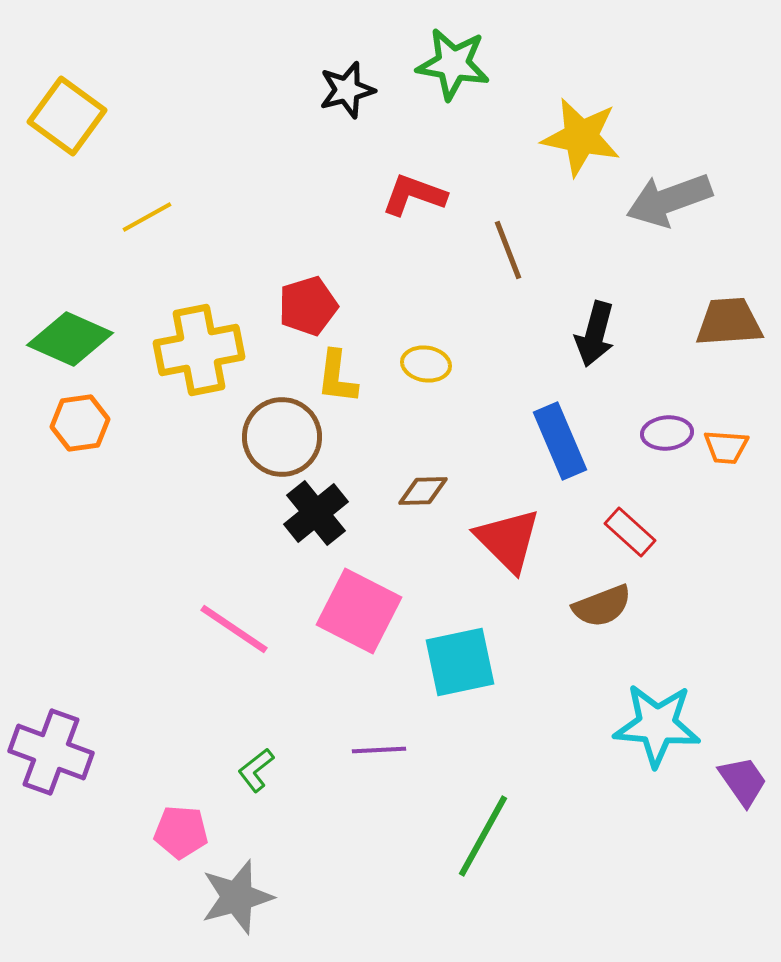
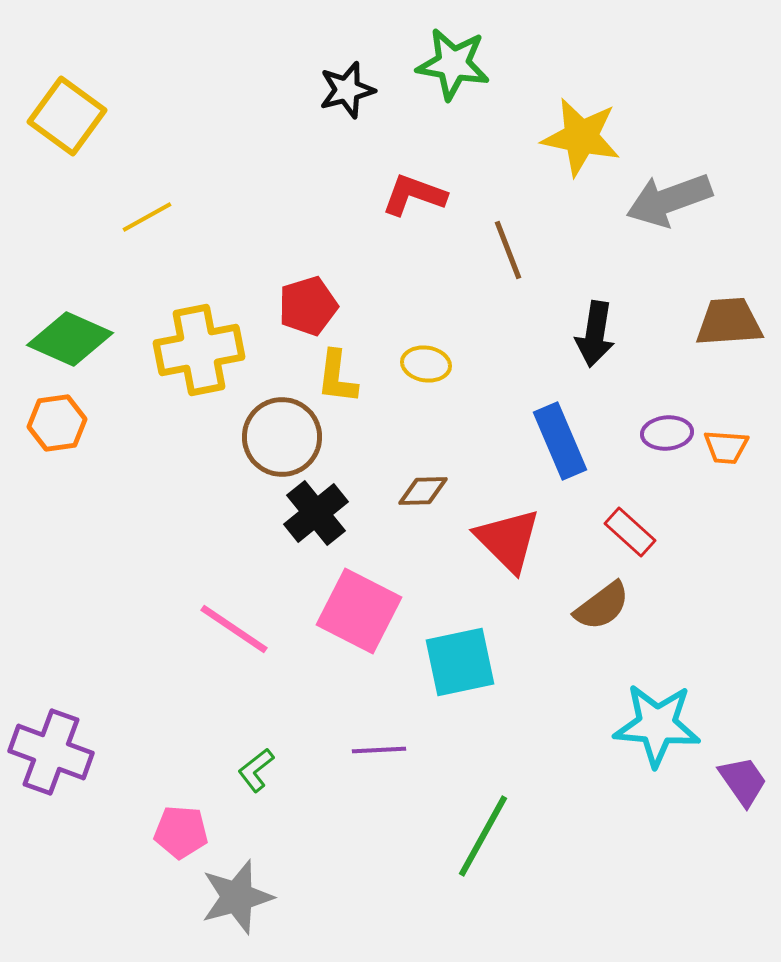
black arrow: rotated 6 degrees counterclockwise
orange hexagon: moved 23 px left
brown semicircle: rotated 16 degrees counterclockwise
